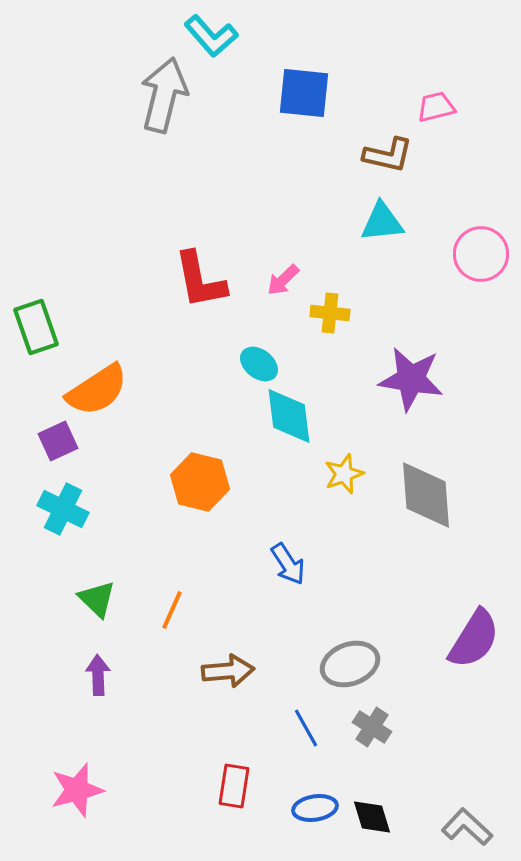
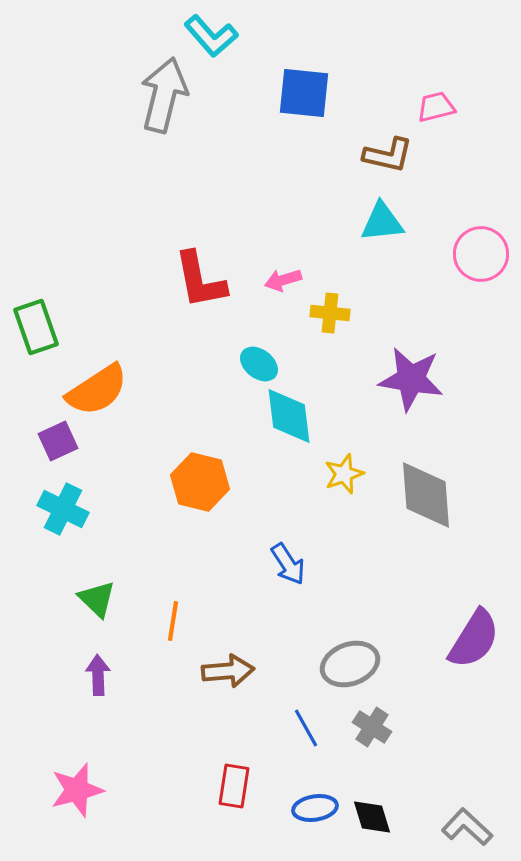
pink arrow: rotated 27 degrees clockwise
orange line: moved 1 px right, 11 px down; rotated 15 degrees counterclockwise
